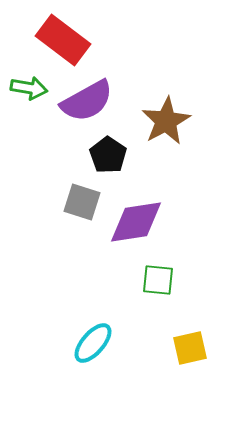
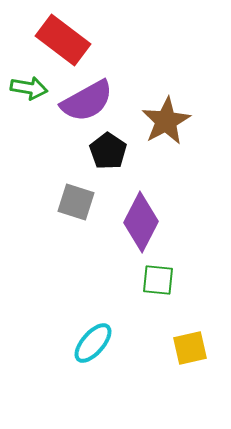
black pentagon: moved 4 px up
gray square: moved 6 px left
purple diamond: moved 5 px right; rotated 54 degrees counterclockwise
